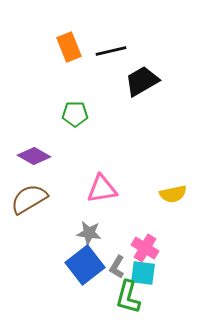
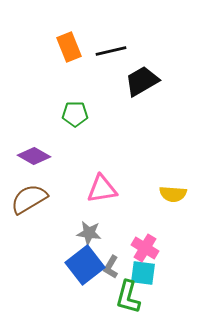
yellow semicircle: rotated 16 degrees clockwise
gray L-shape: moved 6 px left
